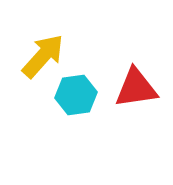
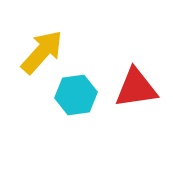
yellow arrow: moved 1 px left, 4 px up
